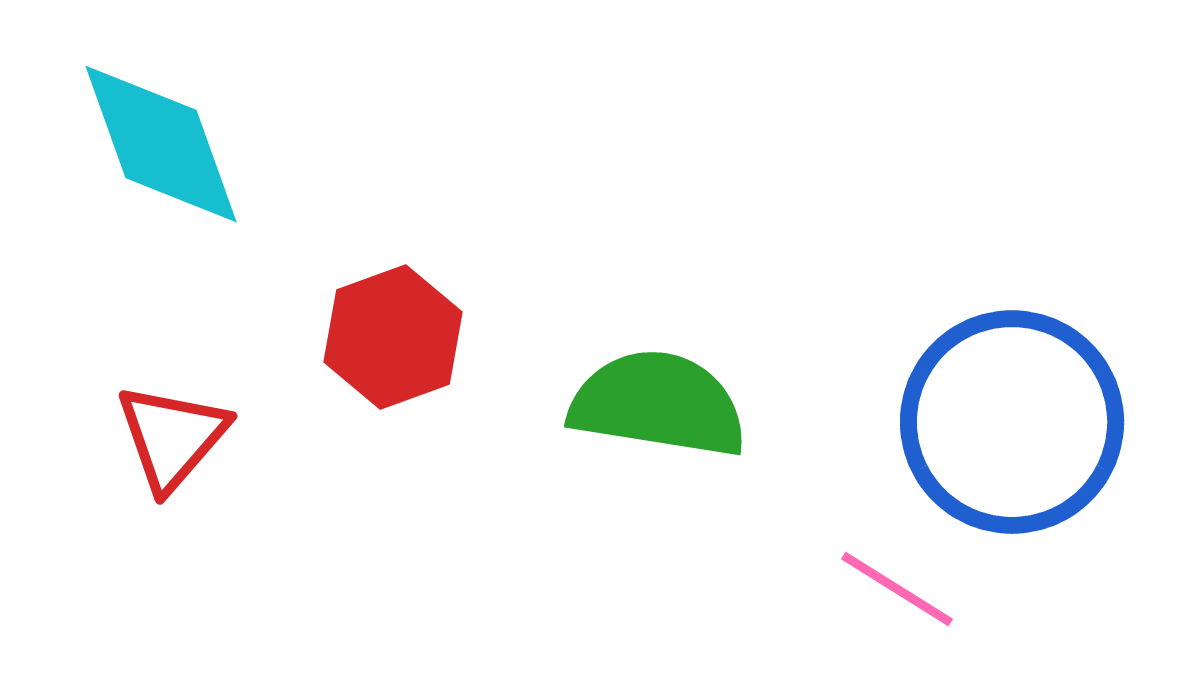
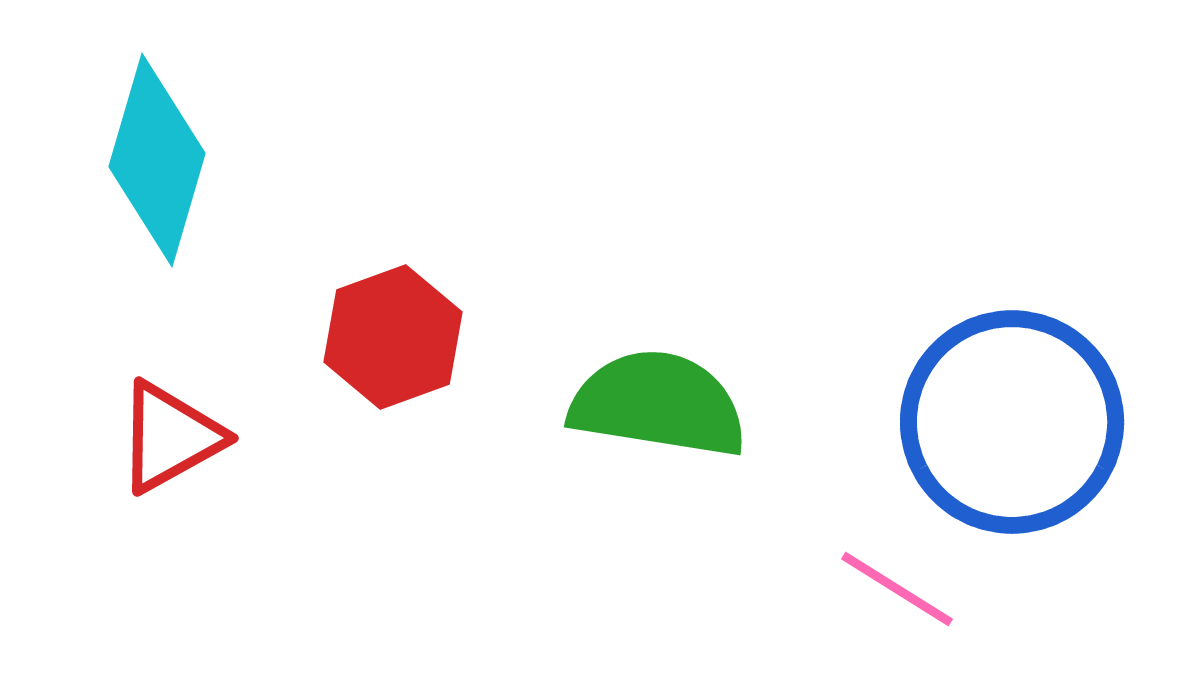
cyan diamond: moved 4 px left, 16 px down; rotated 36 degrees clockwise
red triangle: moved 2 px left; rotated 20 degrees clockwise
